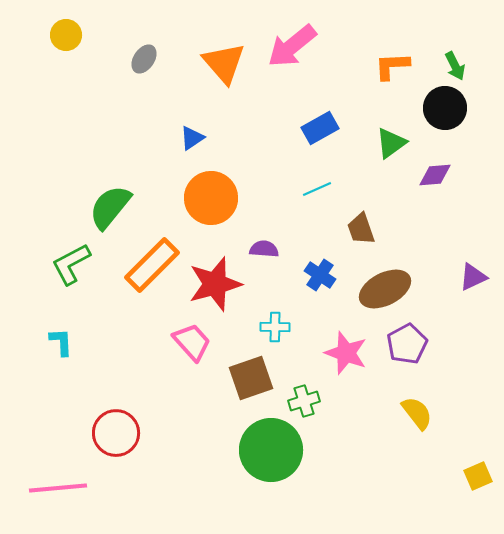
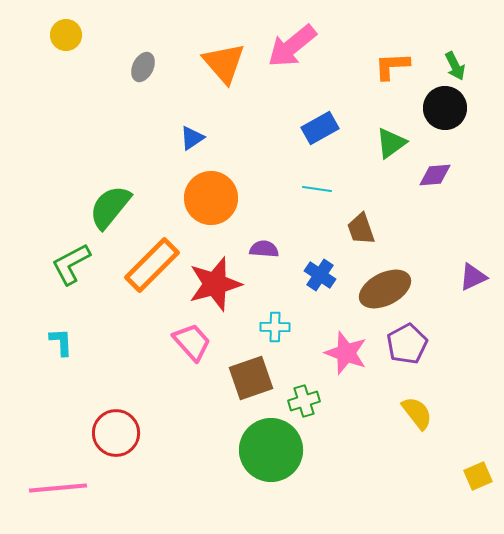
gray ellipse: moved 1 px left, 8 px down; rotated 8 degrees counterclockwise
cyan line: rotated 32 degrees clockwise
